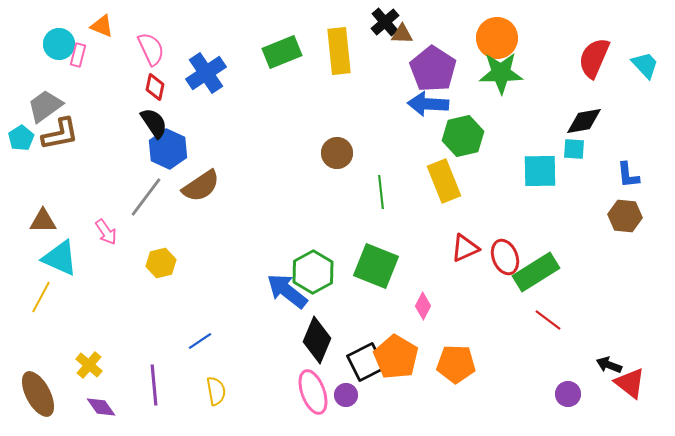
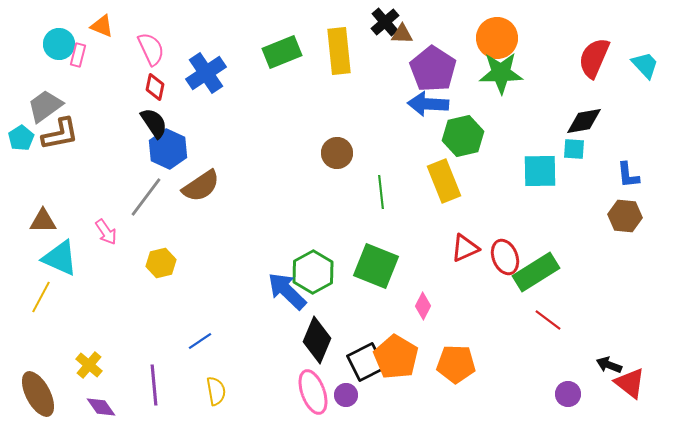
blue arrow at (287, 291): rotated 6 degrees clockwise
